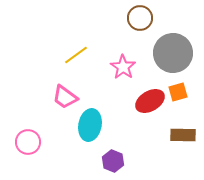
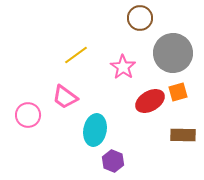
cyan ellipse: moved 5 px right, 5 px down
pink circle: moved 27 px up
